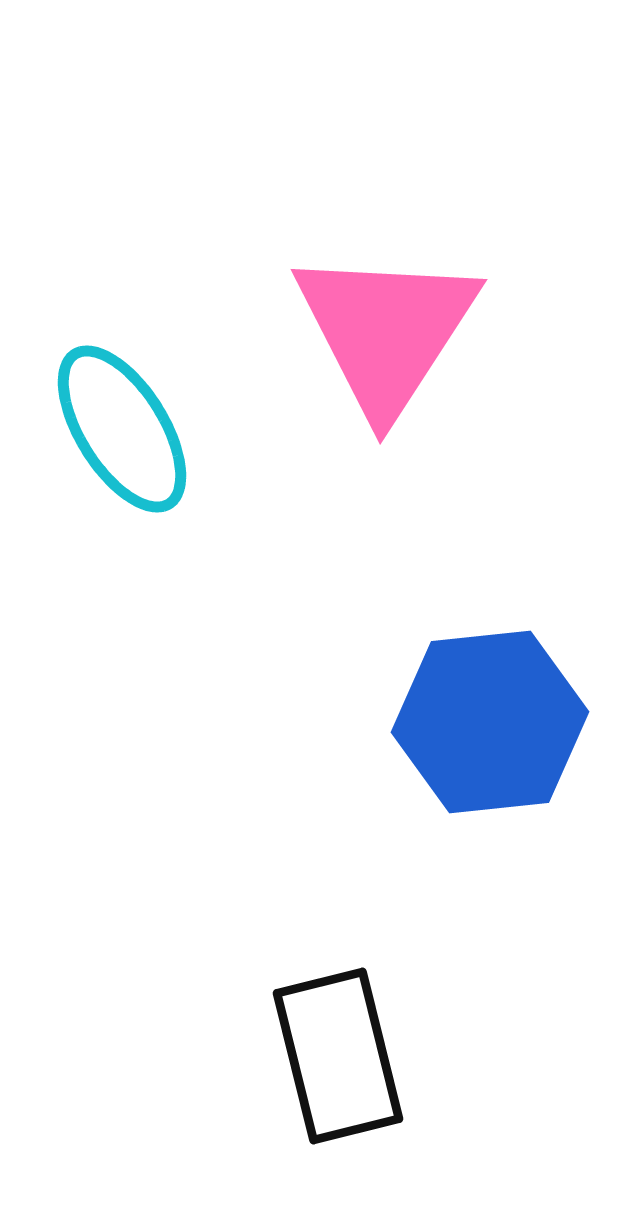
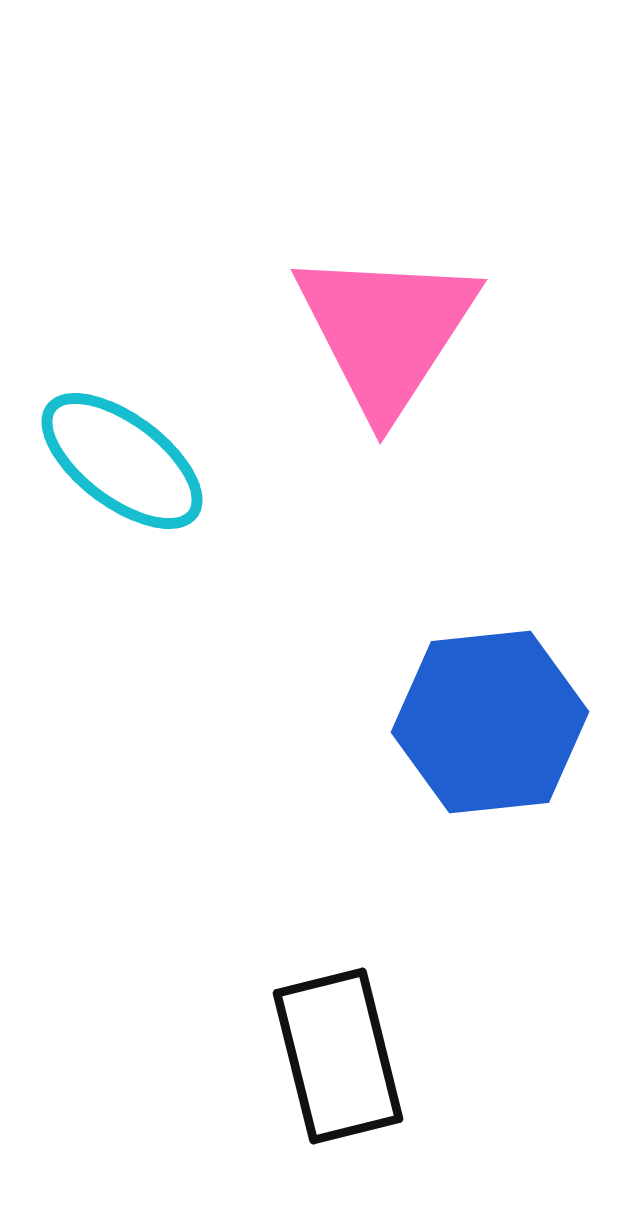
cyan ellipse: moved 32 px down; rotated 21 degrees counterclockwise
